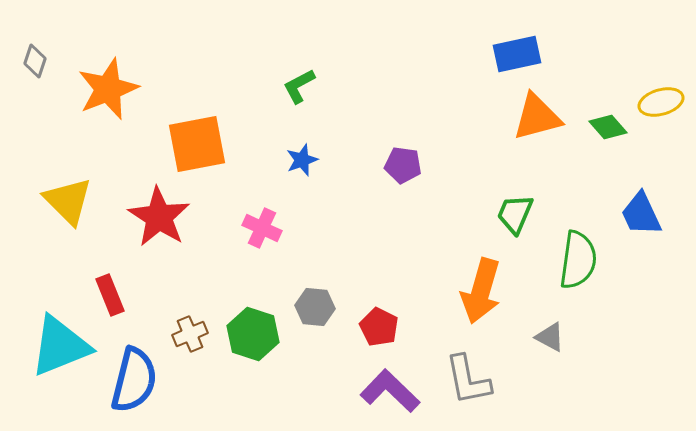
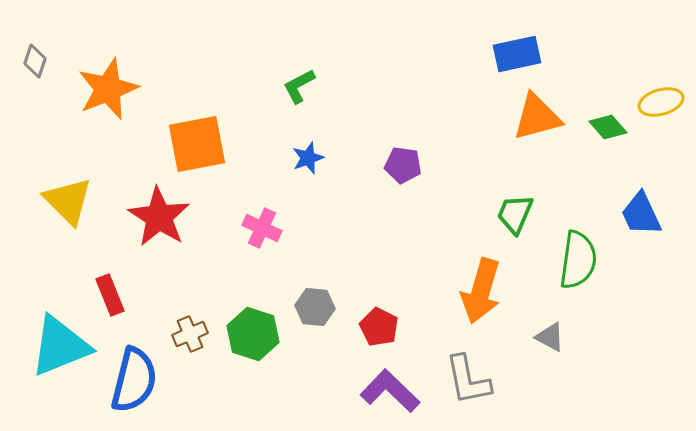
blue star: moved 6 px right, 2 px up
